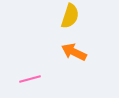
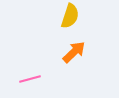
orange arrow: rotated 110 degrees clockwise
